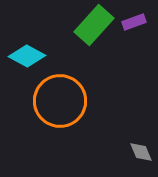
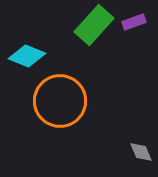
cyan diamond: rotated 6 degrees counterclockwise
